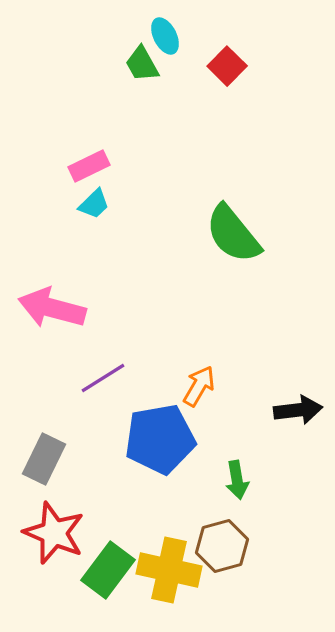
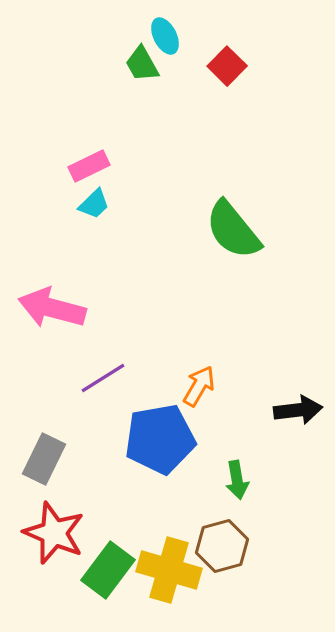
green semicircle: moved 4 px up
yellow cross: rotated 4 degrees clockwise
